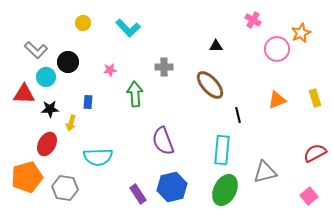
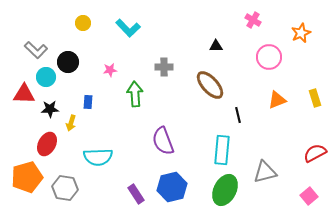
pink circle: moved 8 px left, 8 px down
purple rectangle: moved 2 px left
